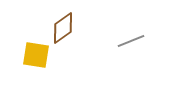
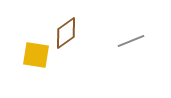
brown diamond: moved 3 px right, 5 px down
